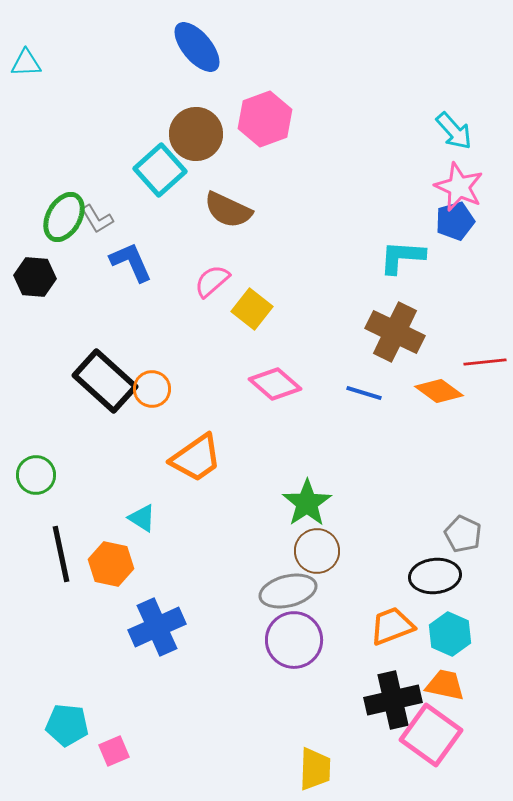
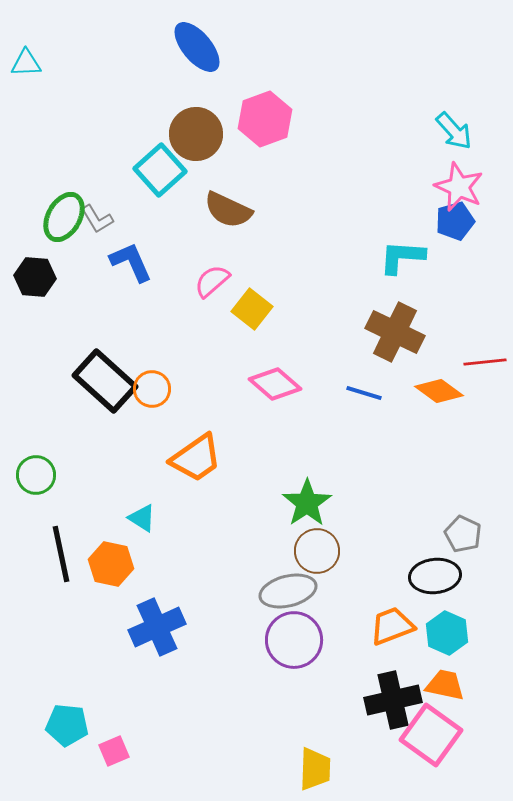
cyan hexagon at (450, 634): moved 3 px left, 1 px up
